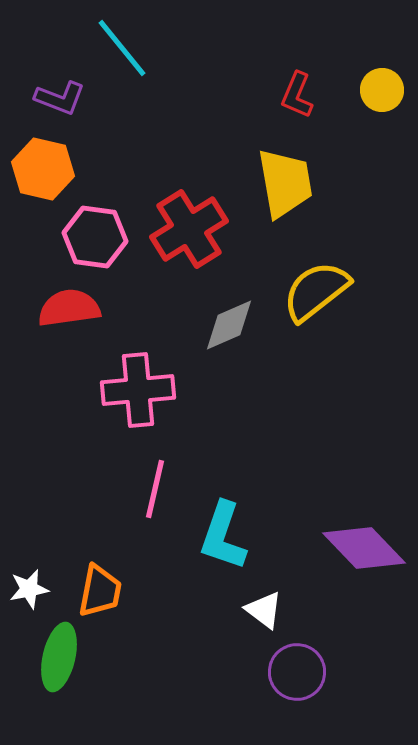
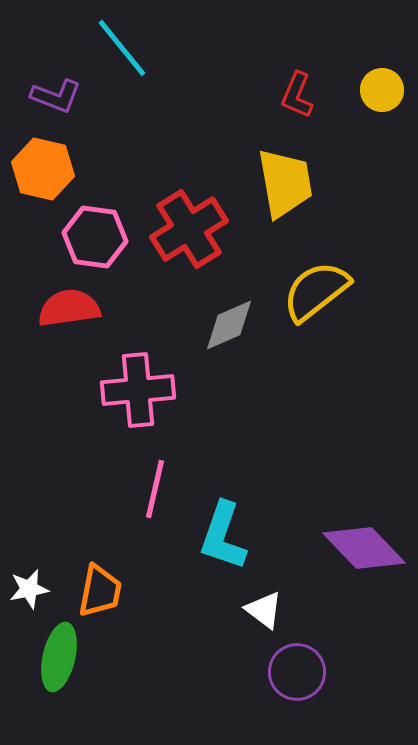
purple L-shape: moved 4 px left, 2 px up
